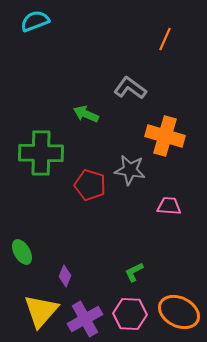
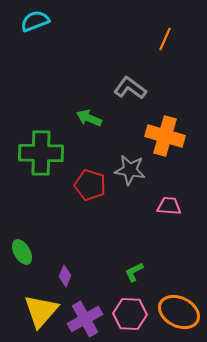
green arrow: moved 3 px right, 4 px down
